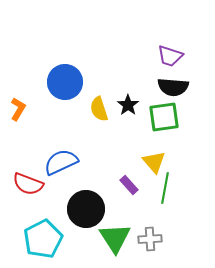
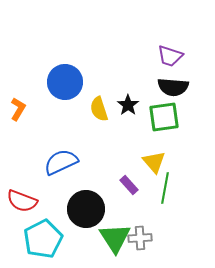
red semicircle: moved 6 px left, 17 px down
gray cross: moved 10 px left, 1 px up
